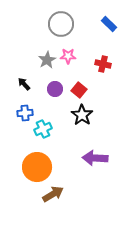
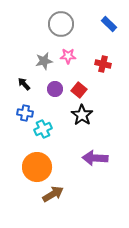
gray star: moved 3 px left, 1 px down; rotated 18 degrees clockwise
blue cross: rotated 14 degrees clockwise
